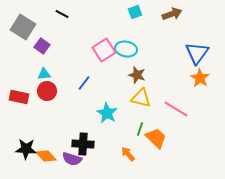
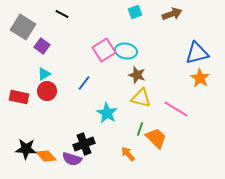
cyan ellipse: moved 2 px down
blue triangle: rotated 40 degrees clockwise
cyan triangle: rotated 24 degrees counterclockwise
black cross: moved 1 px right; rotated 25 degrees counterclockwise
